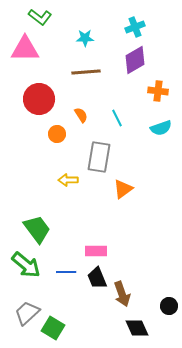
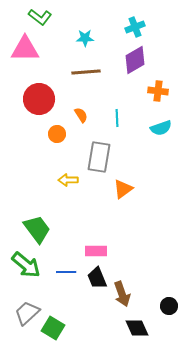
cyan line: rotated 24 degrees clockwise
